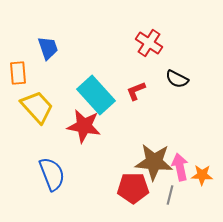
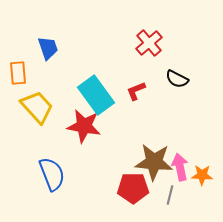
red cross: rotated 16 degrees clockwise
cyan rectangle: rotated 6 degrees clockwise
